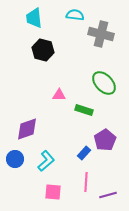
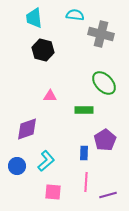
pink triangle: moved 9 px left, 1 px down
green rectangle: rotated 18 degrees counterclockwise
blue rectangle: rotated 40 degrees counterclockwise
blue circle: moved 2 px right, 7 px down
